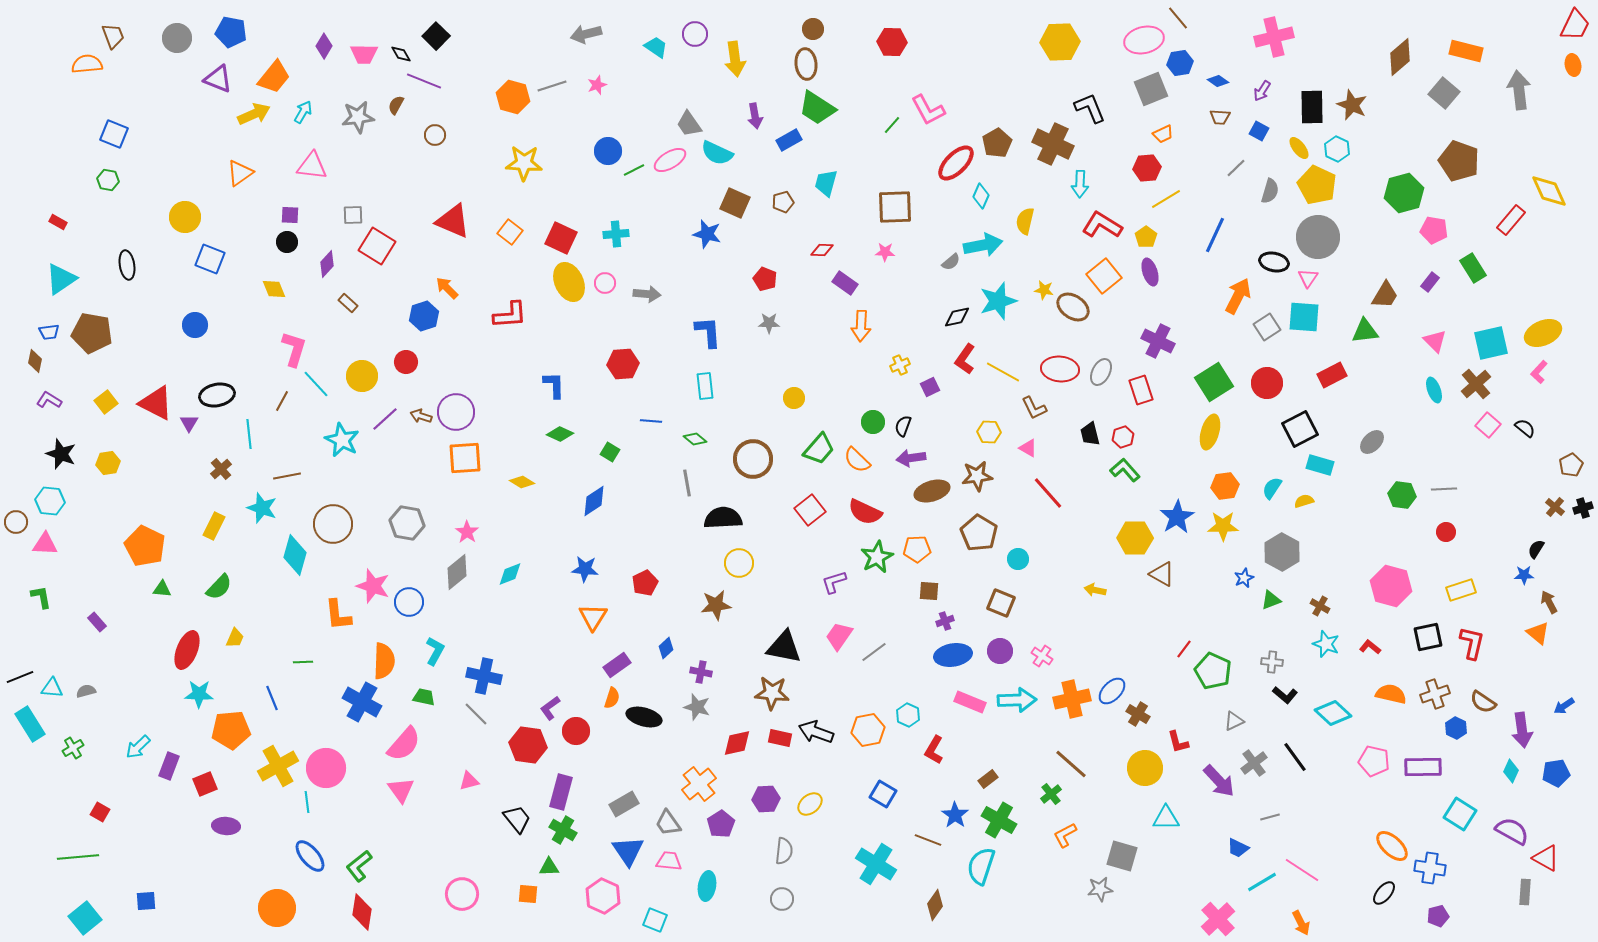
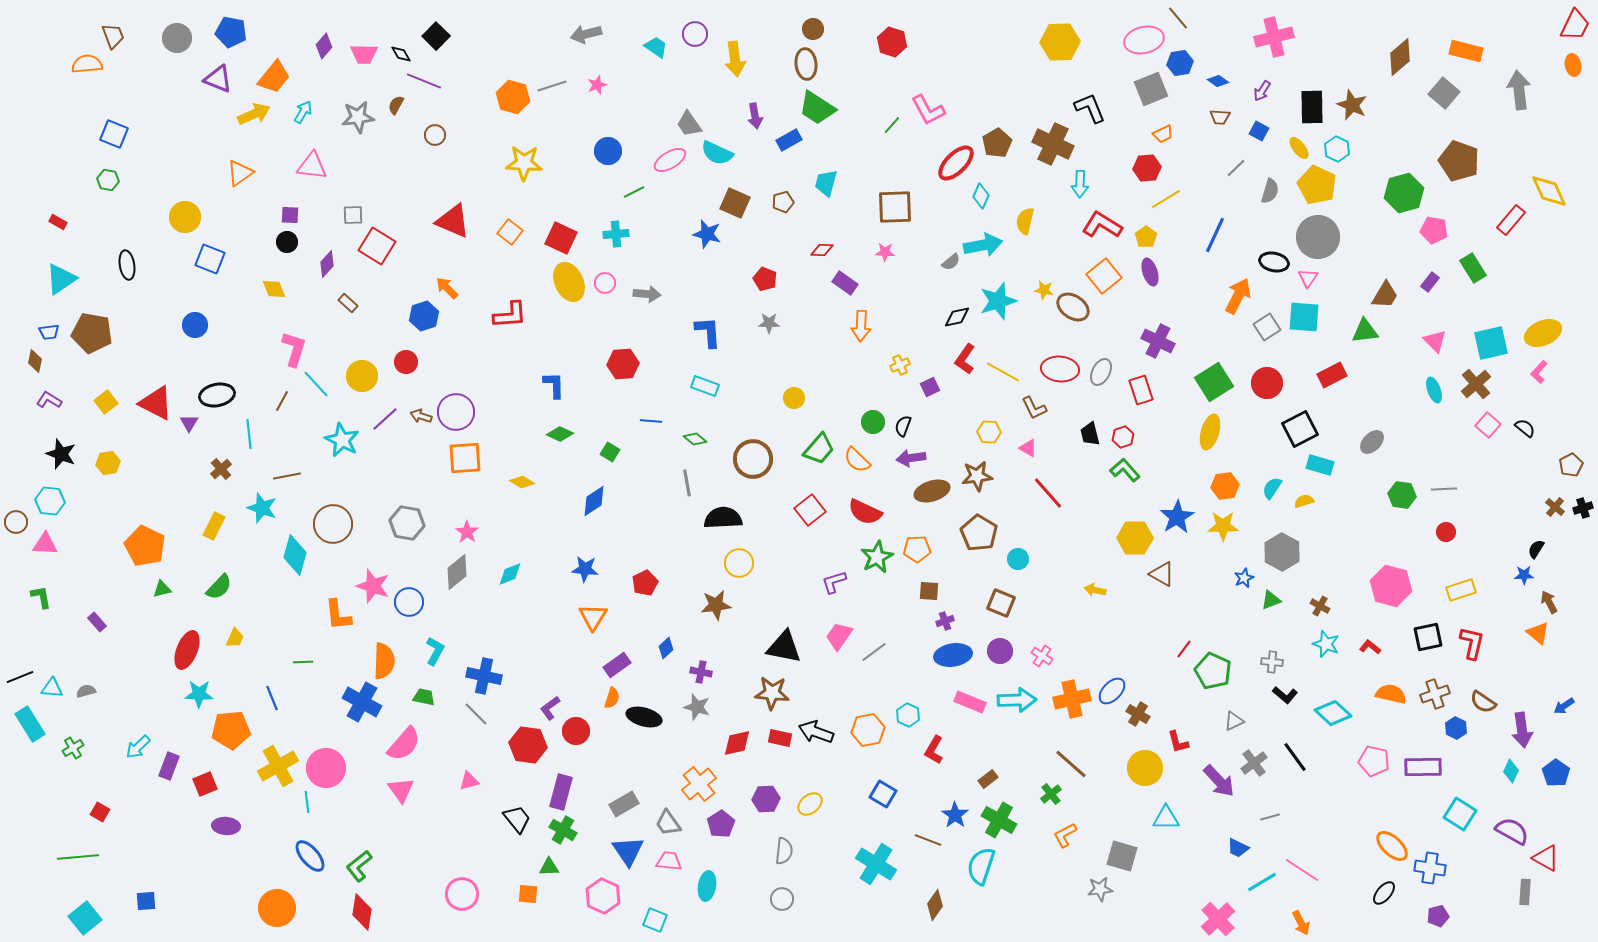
red hexagon at (892, 42): rotated 16 degrees clockwise
purple diamond at (324, 46): rotated 10 degrees clockwise
green line at (634, 170): moved 22 px down
cyan rectangle at (705, 386): rotated 64 degrees counterclockwise
green triangle at (162, 589): rotated 18 degrees counterclockwise
blue pentagon at (1556, 773): rotated 28 degrees counterclockwise
